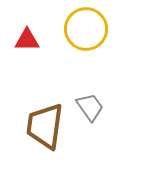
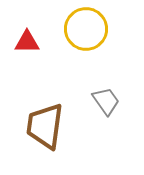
red triangle: moved 2 px down
gray trapezoid: moved 16 px right, 6 px up
